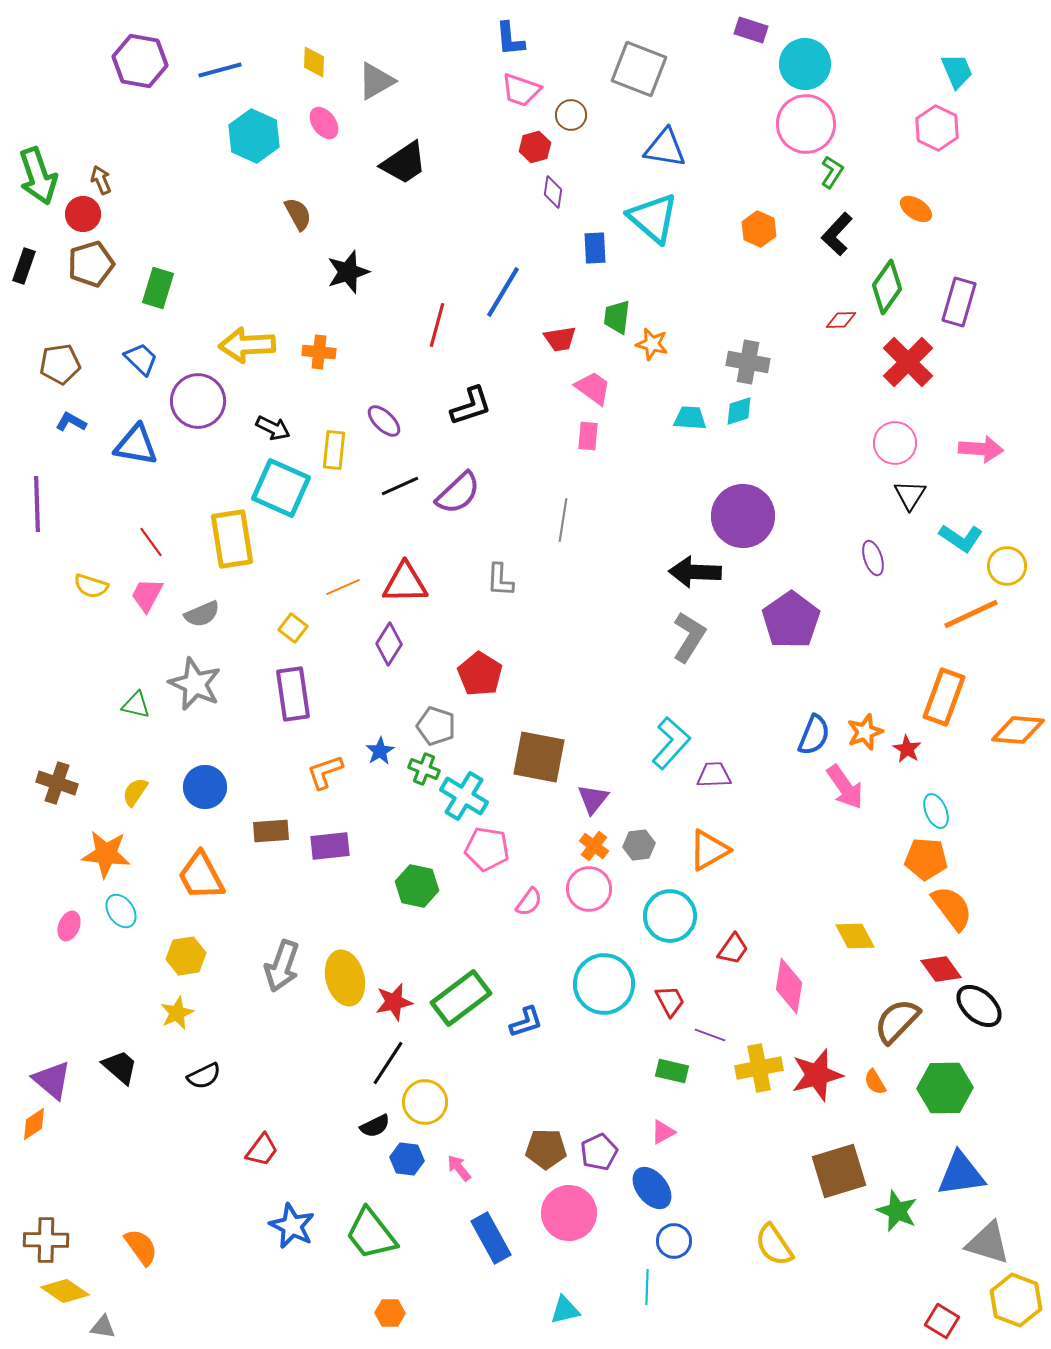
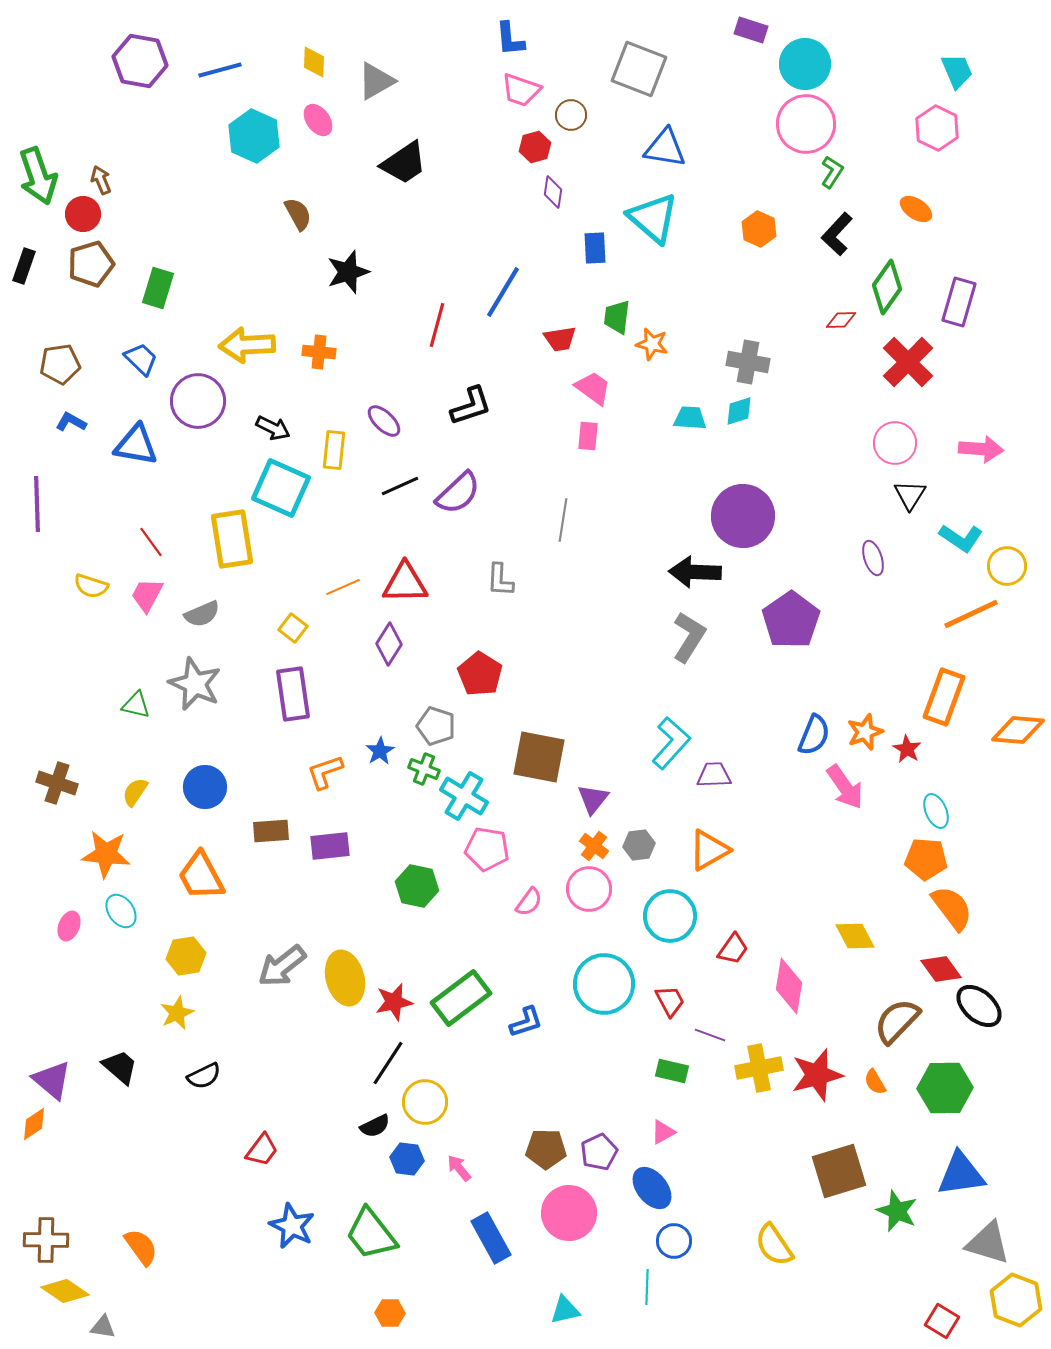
pink ellipse at (324, 123): moved 6 px left, 3 px up
gray arrow at (282, 966): rotated 33 degrees clockwise
